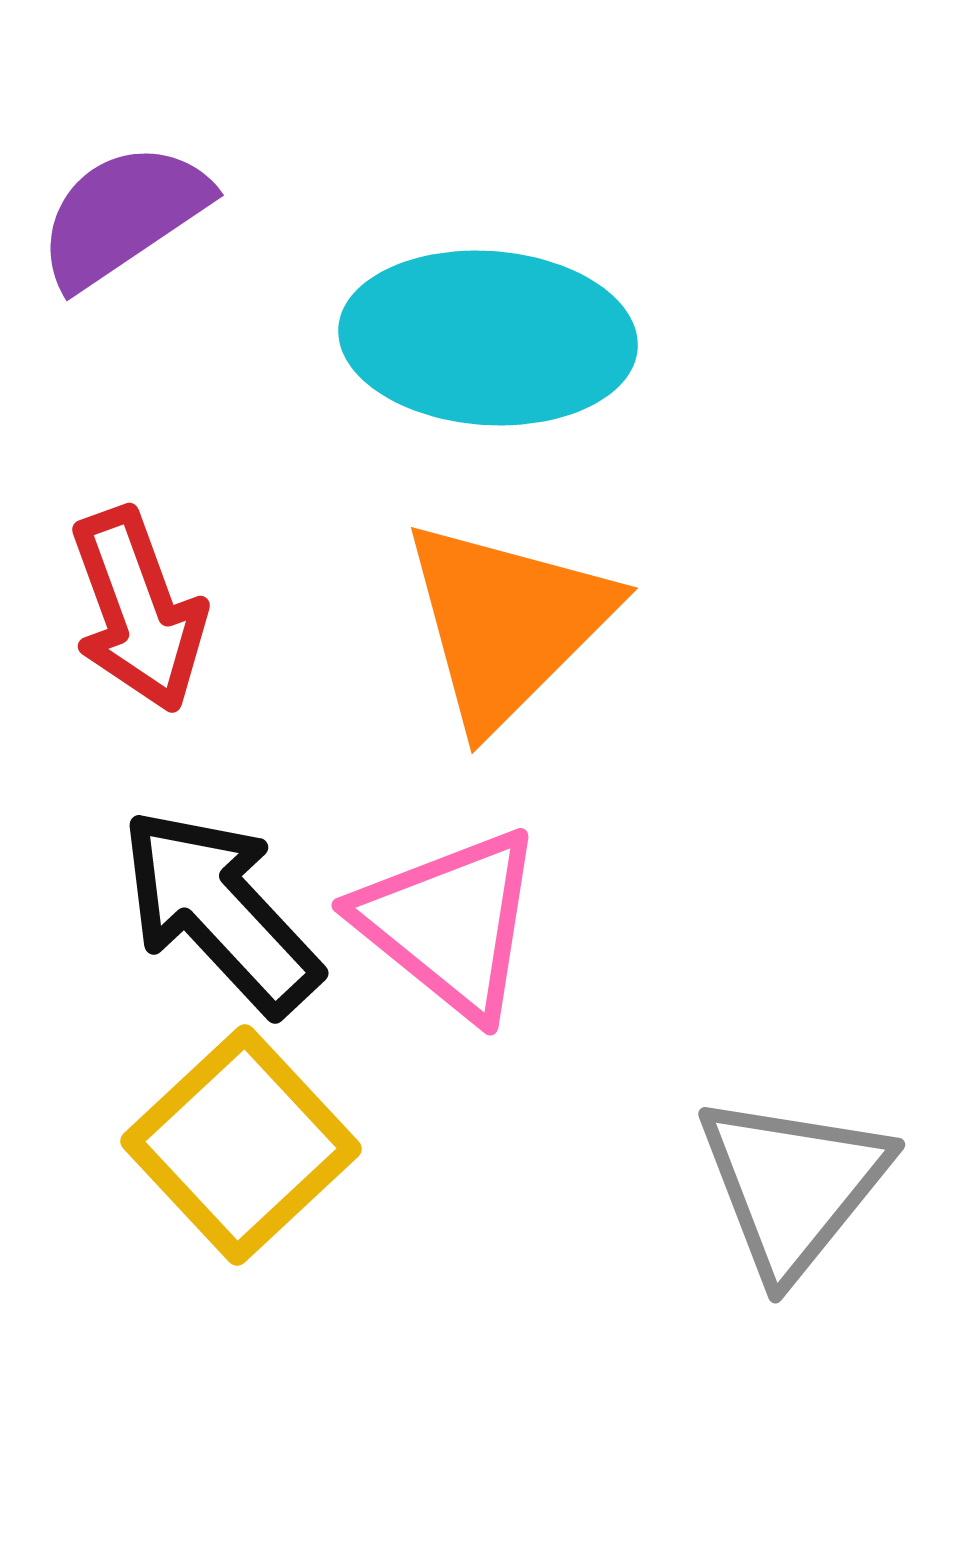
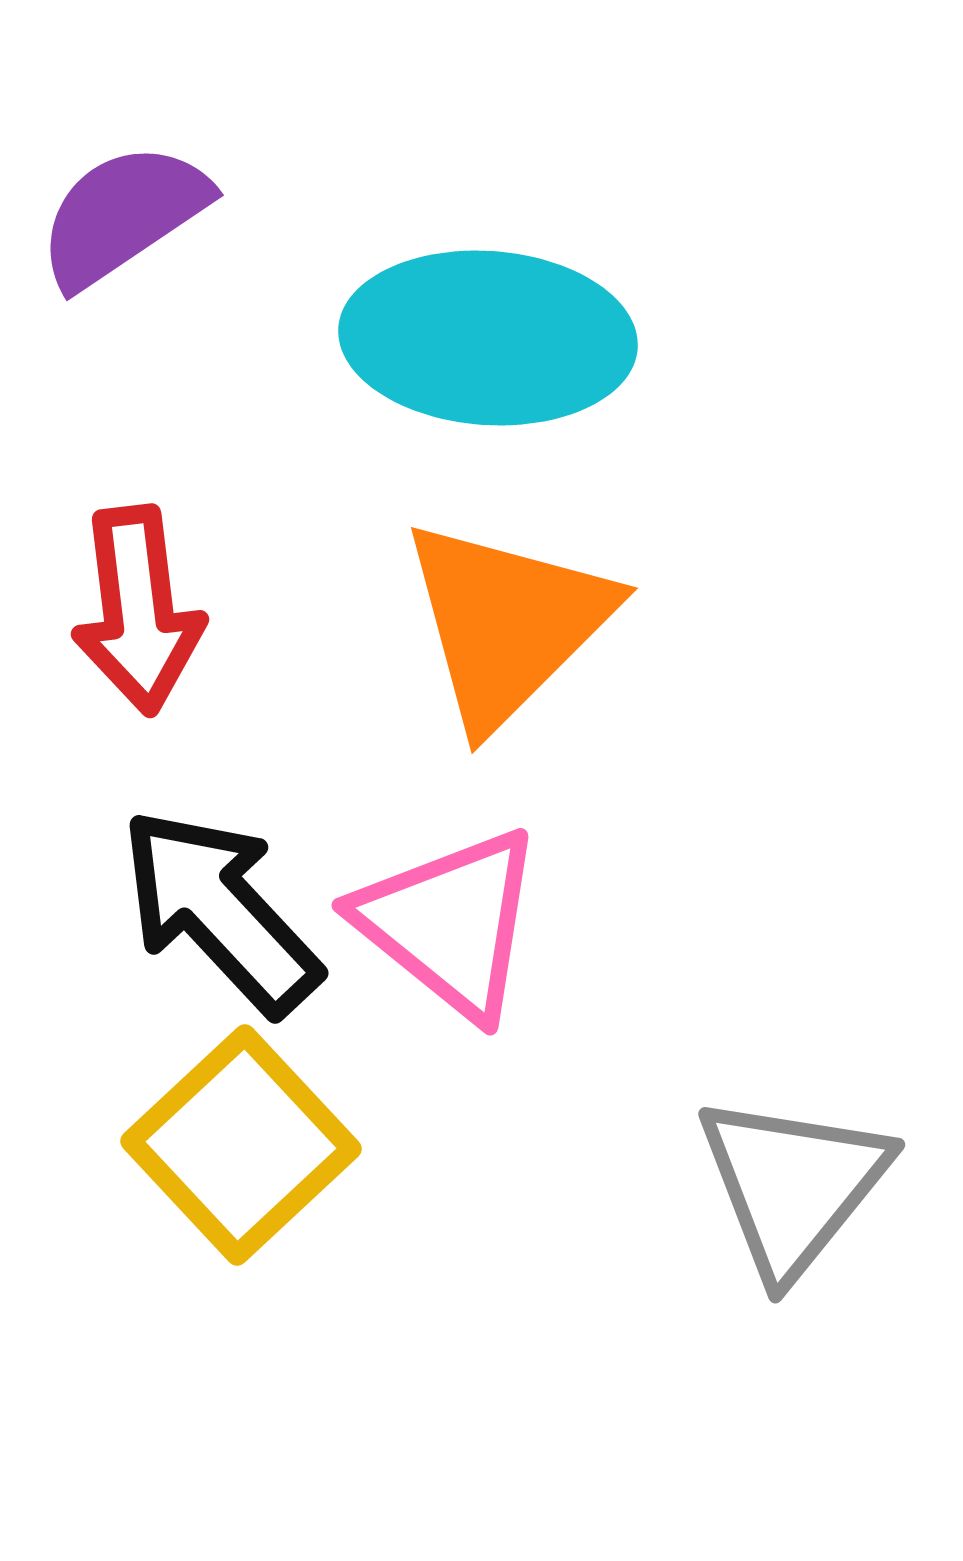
red arrow: rotated 13 degrees clockwise
